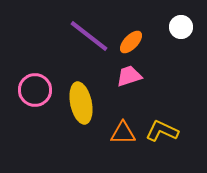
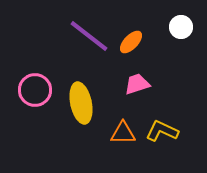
pink trapezoid: moved 8 px right, 8 px down
